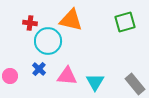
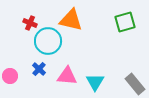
red cross: rotated 16 degrees clockwise
